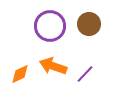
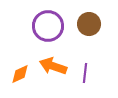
purple circle: moved 2 px left
purple line: moved 1 px up; rotated 36 degrees counterclockwise
